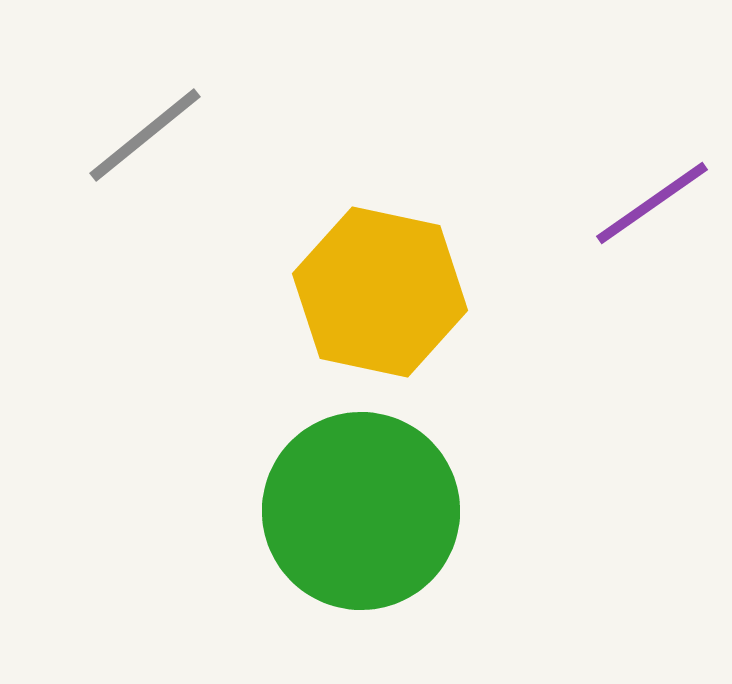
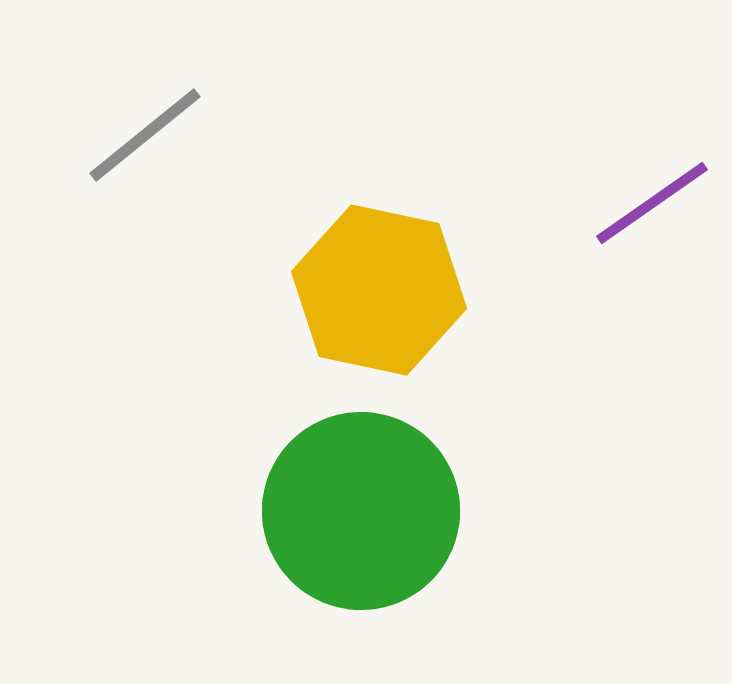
yellow hexagon: moved 1 px left, 2 px up
